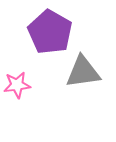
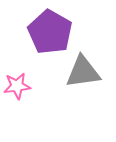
pink star: moved 1 px down
